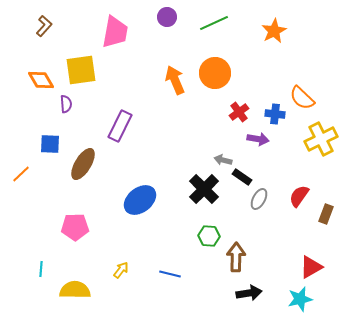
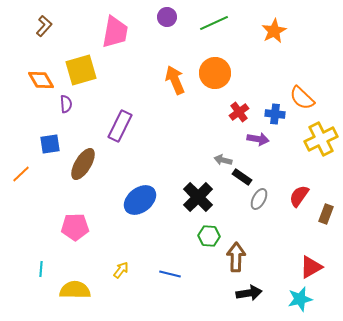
yellow square: rotated 8 degrees counterclockwise
blue square: rotated 10 degrees counterclockwise
black cross: moved 6 px left, 8 px down
